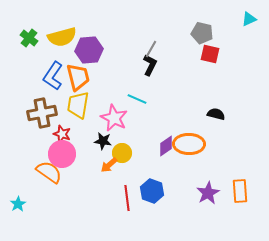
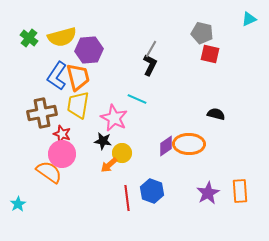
blue L-shape: moved 4 px right
